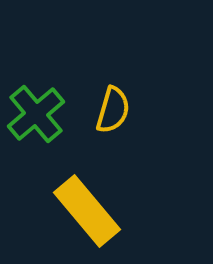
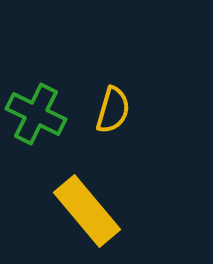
green cross: rotated 24 degrees counterclockwise
